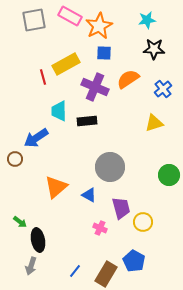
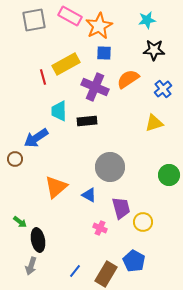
black star: moved 1 px down
